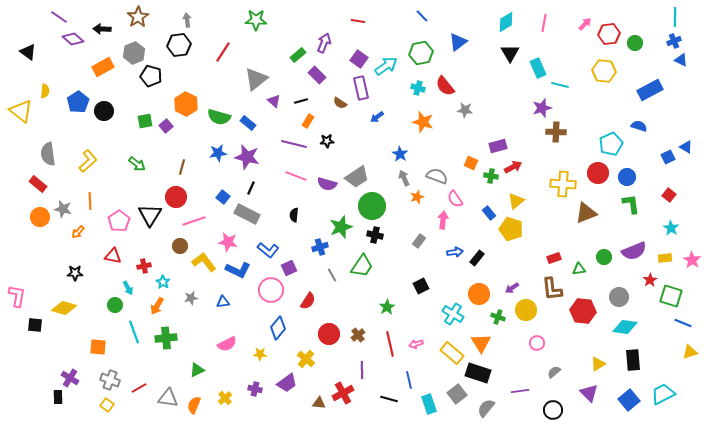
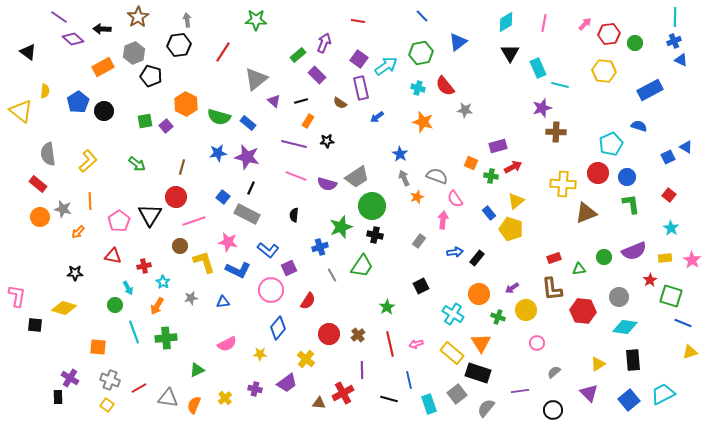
yellow L-shape at (204, 262): rotated 20 degrees clockwise
